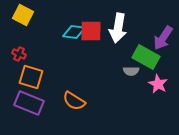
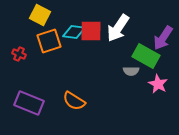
yellow square: moved 17 px right
white arrow: rotated 24 degrees clockwise
green rectangle: moved 1 px up
orange square: moved 18 px right, 36 px up; rotated 35 degrees counterclockwise
